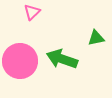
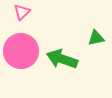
pink triangle: moved 10 px left
pink circle: moved 1 px right, 10 px up
